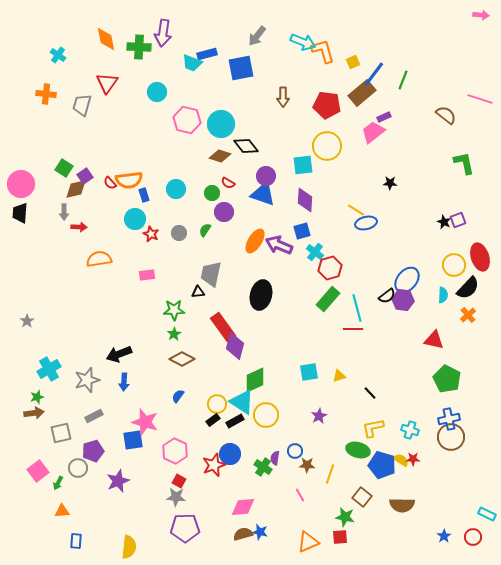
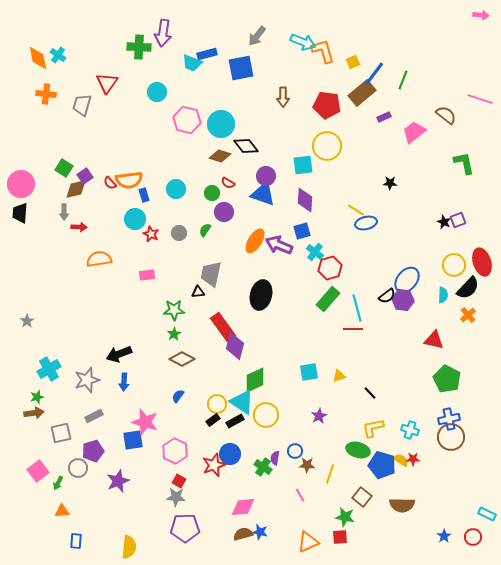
orange diamond at (106, 39): moved 68 px left, 19 px down
pink trapezoid at (373, 132): moved 41 px right
red ellipse at (480, 257): moved 2 px right, 5 px down
